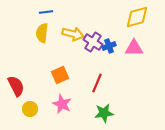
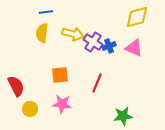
pink triangle: rotated 24 degrees clockwise
orange square: rotated 18 degrees clockwise
pink star: rotated 18 degrees counterclockwise
green star: moved 19 px right, 3 px down
